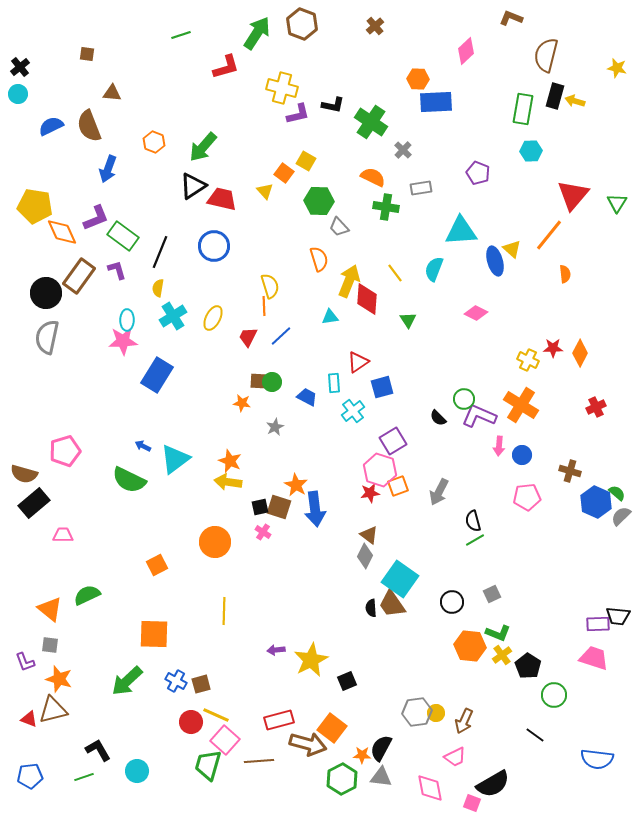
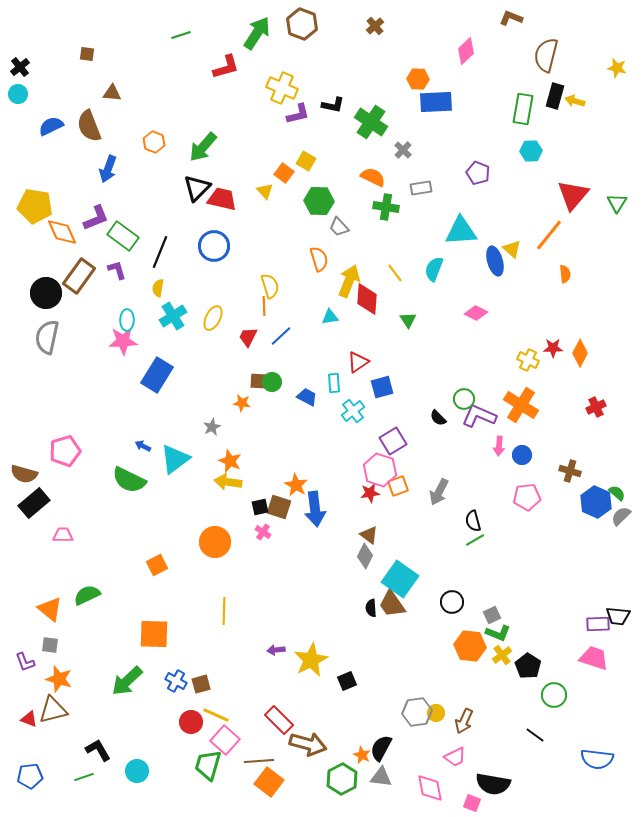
yellow cross at (282, 88): rotated 8 degrees clockwise
black triangle at (193, 186): moved 4 px right, 2 px down; rotated 12 degrees counterclockwise
gray star at (275, 427): moved 63 px left
gray square at (492, 594): moved 21 px down
red rectangle at (279, 720): rotated 60 degrees clockwise
orange square at (332, 728): moved 63 px left, 54 px down
orange star at (362, 755): rotated 24 degrees clockwise
black semicircle at (493, 784): rotated 40 degrees clockwise
